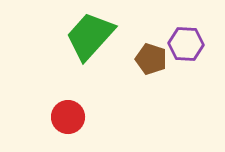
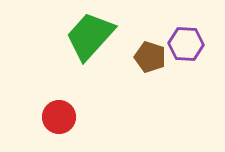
brown pentagon: moved 1 px left, 2 px up
red circle: moved 9 px left
